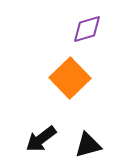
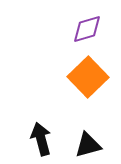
orange square: moved 18 px right, 1 px up
black arrow: rotated 112 degrees clockwise
